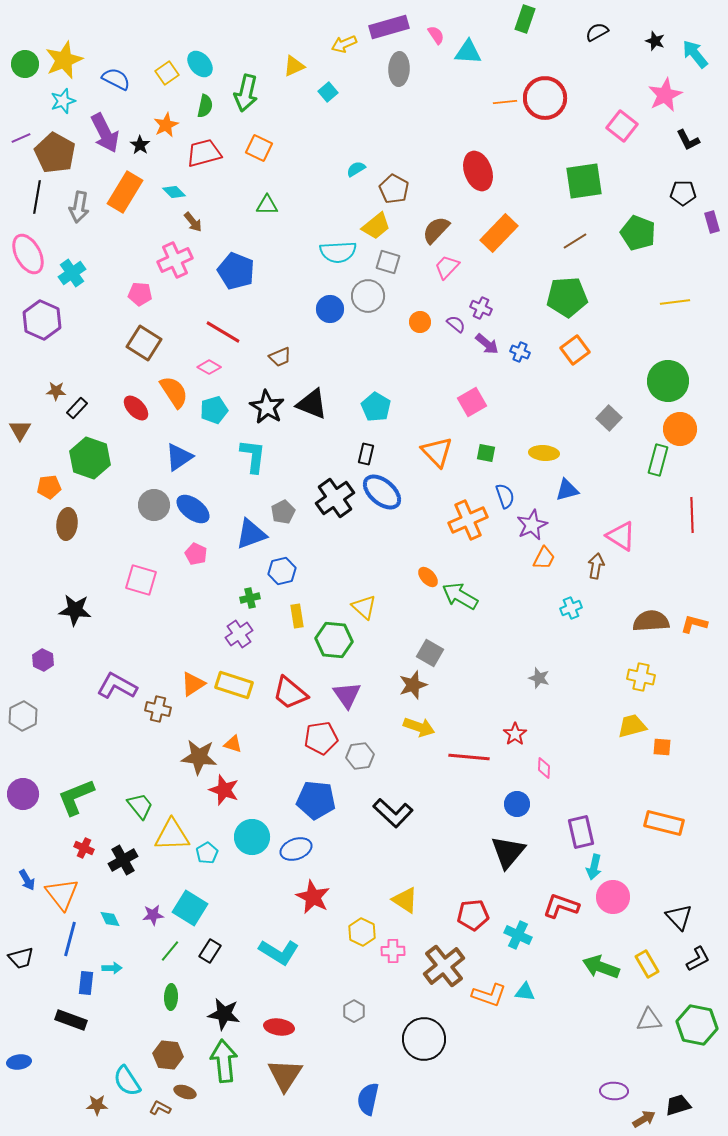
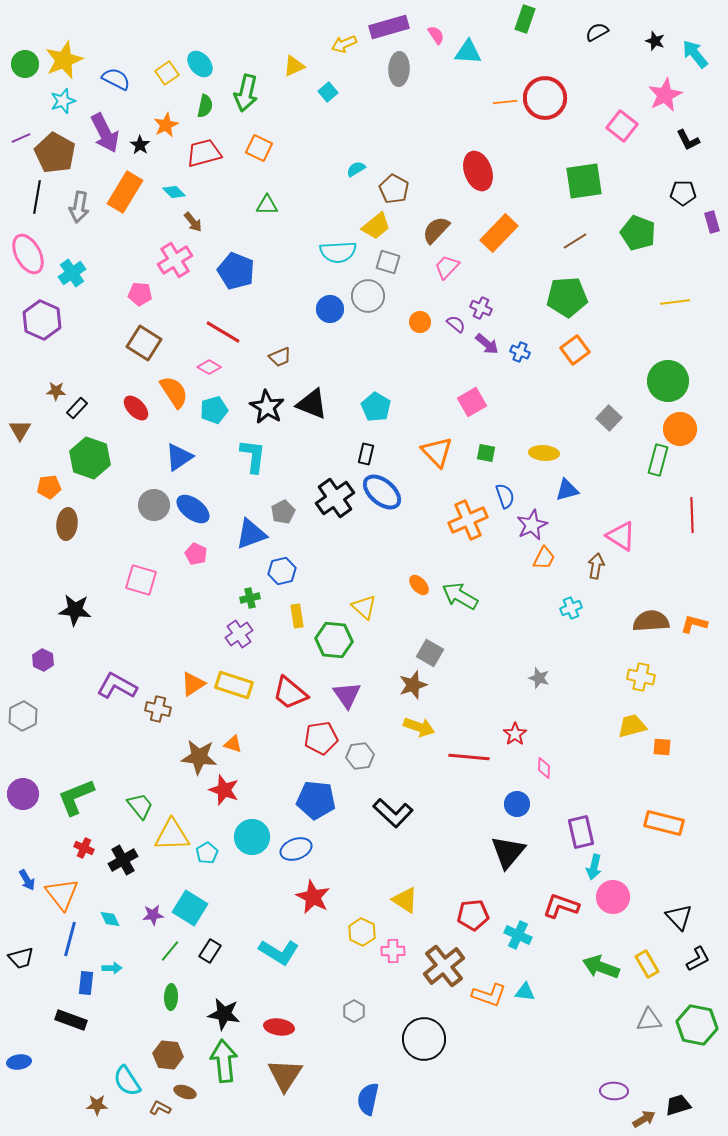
pink cross at (175, 260): rotated 8 degrees counterclockwise
orange ellipse at (428, 577): moved 9 px left, 8 px down
